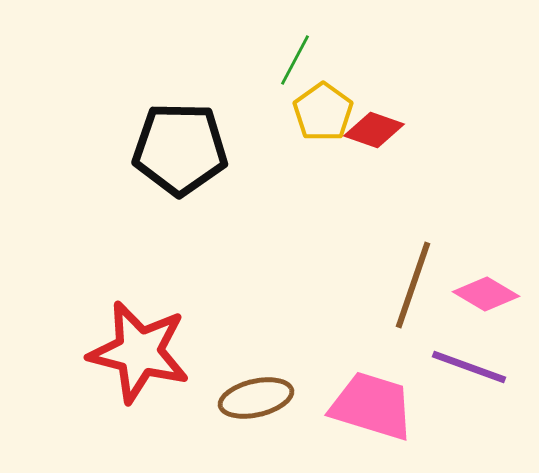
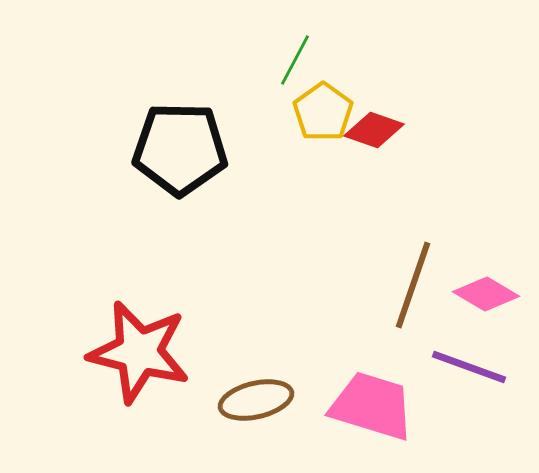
brown ellipse: moved 2 px down
